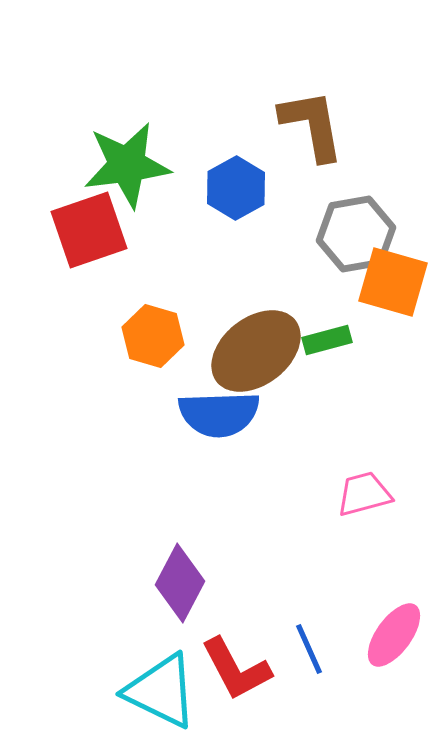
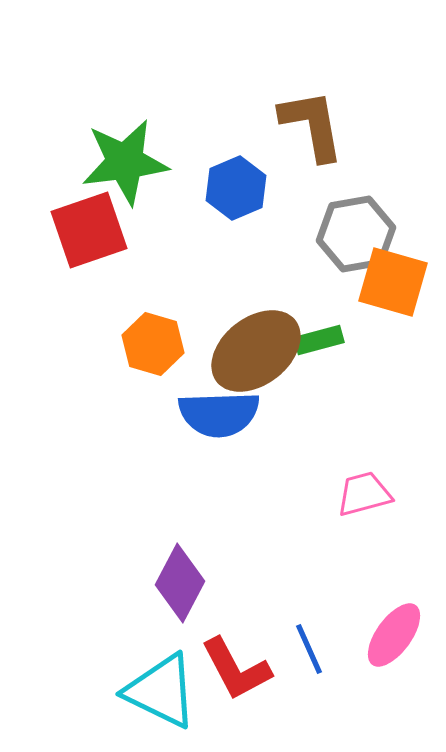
green star: moved 2 px left, 3 px up
blue hexagon: rotated 6 degrees clockwise
orange hexagon: moved 8 px down
green rectangle: moved 8 px left
